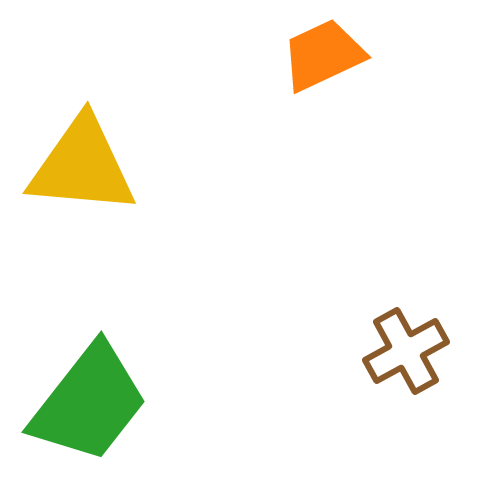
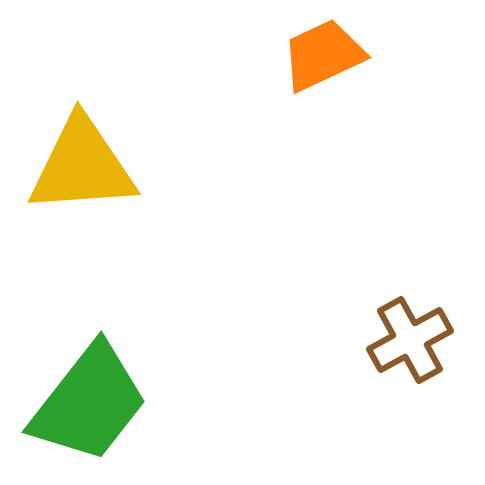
yellow triangle: rotated 9 degrees counterclockwise
brown cross: moved 4 px right, 11 px up
